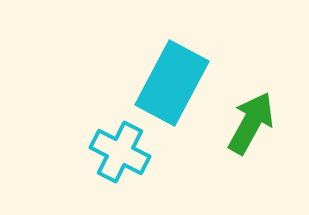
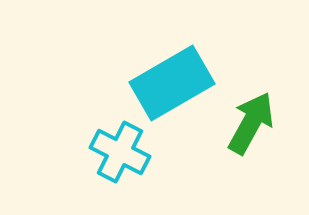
cyan rectangle: rotated 32 degrees clockwise
